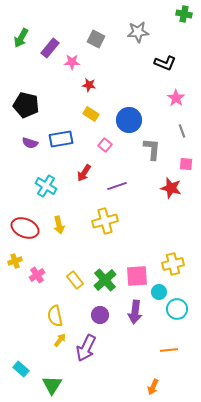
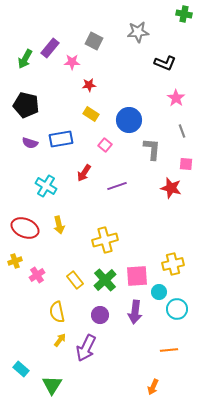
green arrow at (21, 38): moved 4 px right, 21 px down
gray square at (96, 39): moved 2 px left, 2 px down
red star at (89, 85): rotated 16 degrees counterclockwise
yellow cross at (105, 221): moved 19 px down
yellow semicircle at (55, 316): moved 2 px right, 4 px up
